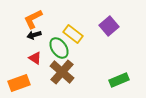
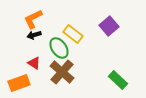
red triangle: moved 1 px left, 5 px down
green rectangle: moved 1 px left; rotated 66 degrees clockwise
